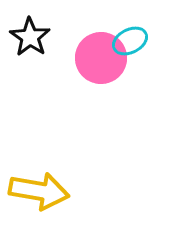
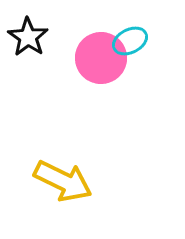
black star: moved 2 px left
yellow arrow: moved 24 px right, 10 px up; rotated 16 degrees clockwise
